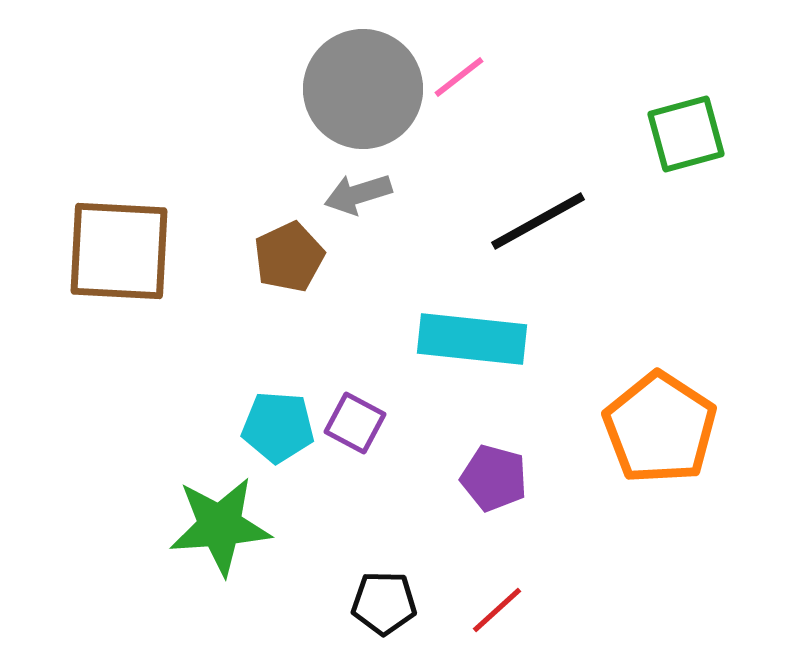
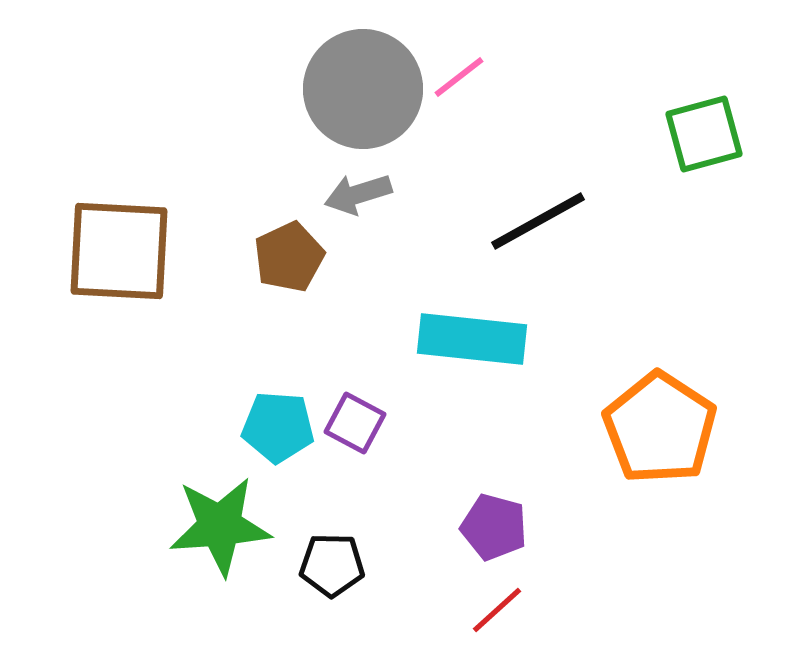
green square: moved 18 px right
purple pentagon: moved 49 px down
black pentagon: moved 52 px left, 38 px up
